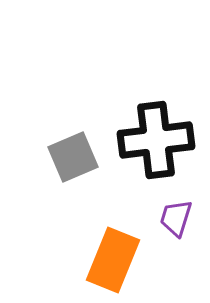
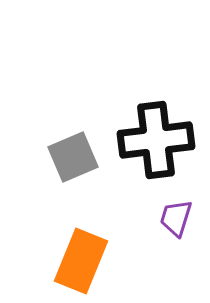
orange rectangle: moved 32 px left, 1 px down
